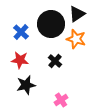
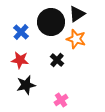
black circle: moved 2 px up
black cross: moved 2 px right, 1 px up
